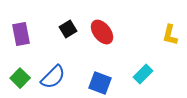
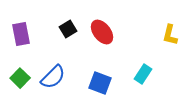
cyan rectangle: rotated 12 degrees counterclockwise
